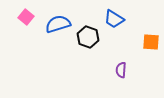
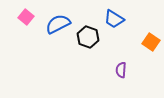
blue semicircle: rotated 10 degrees counterclockwise
orange square: rotated 30 degrees clockwise
